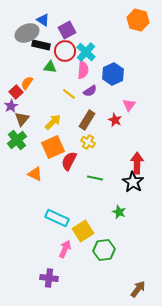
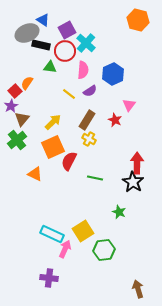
cyan cross: moved 9 px up
red square: moved 1 px left, 1 px up
yellow cross: moved 1 px right, 3 px up
cyan rectangle: moved 5 px left, 16 px down
brown arrow: rotated 54 degrees counterclockwise
